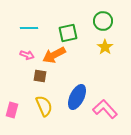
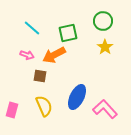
cyan line: moved 3 px right; rotated 42 degrees clockwise
